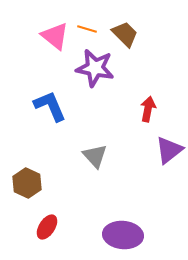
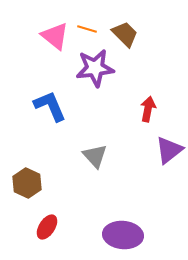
purple star: rotated 18 degrees counterclockwise
